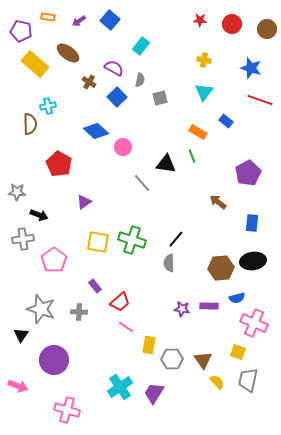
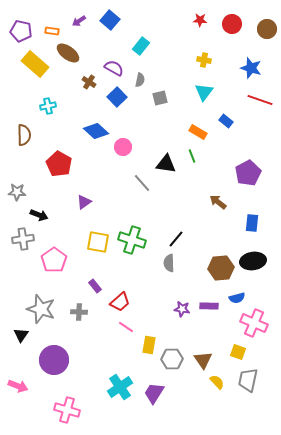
orange rectangle at (48, 17): moved 4 px right, 14 px down
brown semicircle at (30, 124): moved 6 px left, 11 px down
